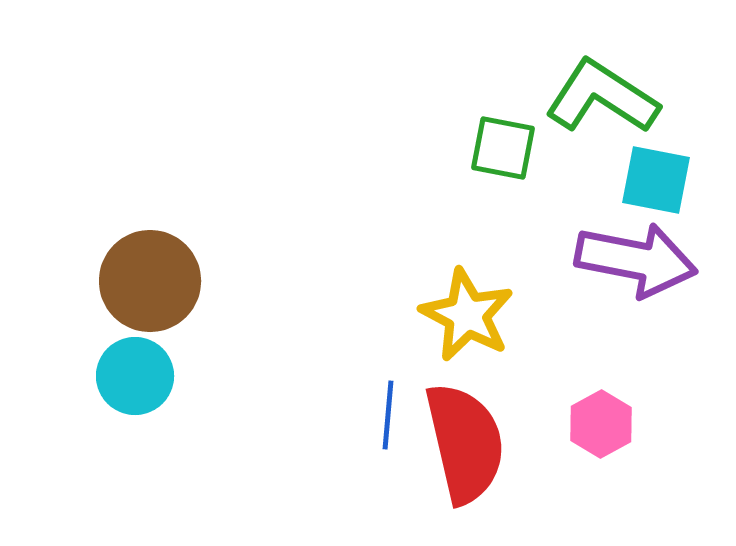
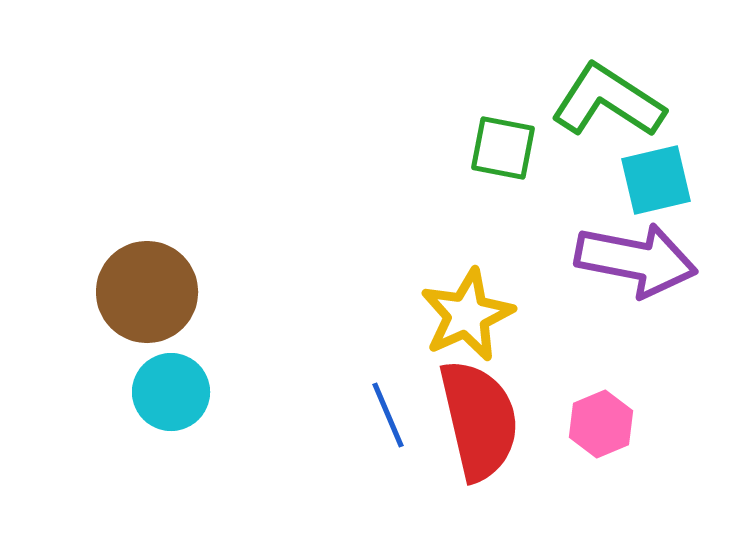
green L-shape: moved 6 px right, 4 px down
cyan square: rotated 24 degrees counterclockwise
brown circle: moved 3 px left, 11 px down
yellow star: rotated 20 degrees clockwise
cyan circle: moved 36 px right, 16 px down
blue line: rotated 28 degrees counterclockwise
pink hexagon: rotated 6 degrees clockwise
red semicircle: moved 14 px right, 23 px up
